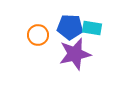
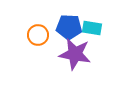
blue pentagon: moved 1 px left
purple star: rotated 24 degrees clockwise
